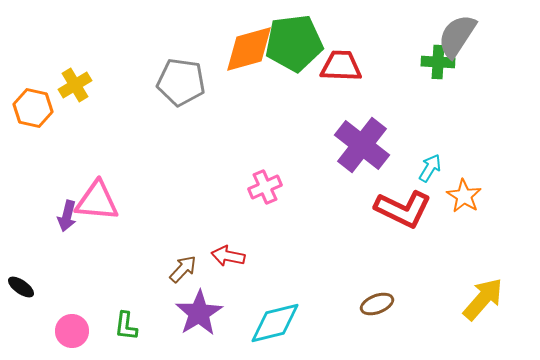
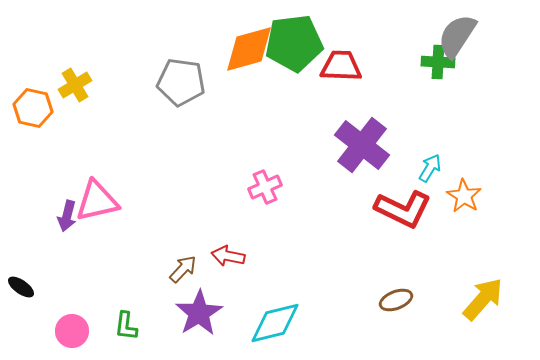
pink triangle: rotated 18 degrees counterclockwise
brown ellipse: moved 19 px right, 4 px up
